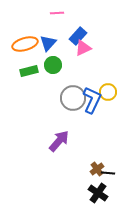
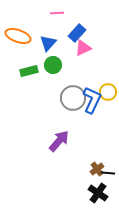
blue rectangle: moved 1 px left, 3 px up
orange ellipse: moved 7 px left, 8 px up; rotated 35 degrees clockwise
